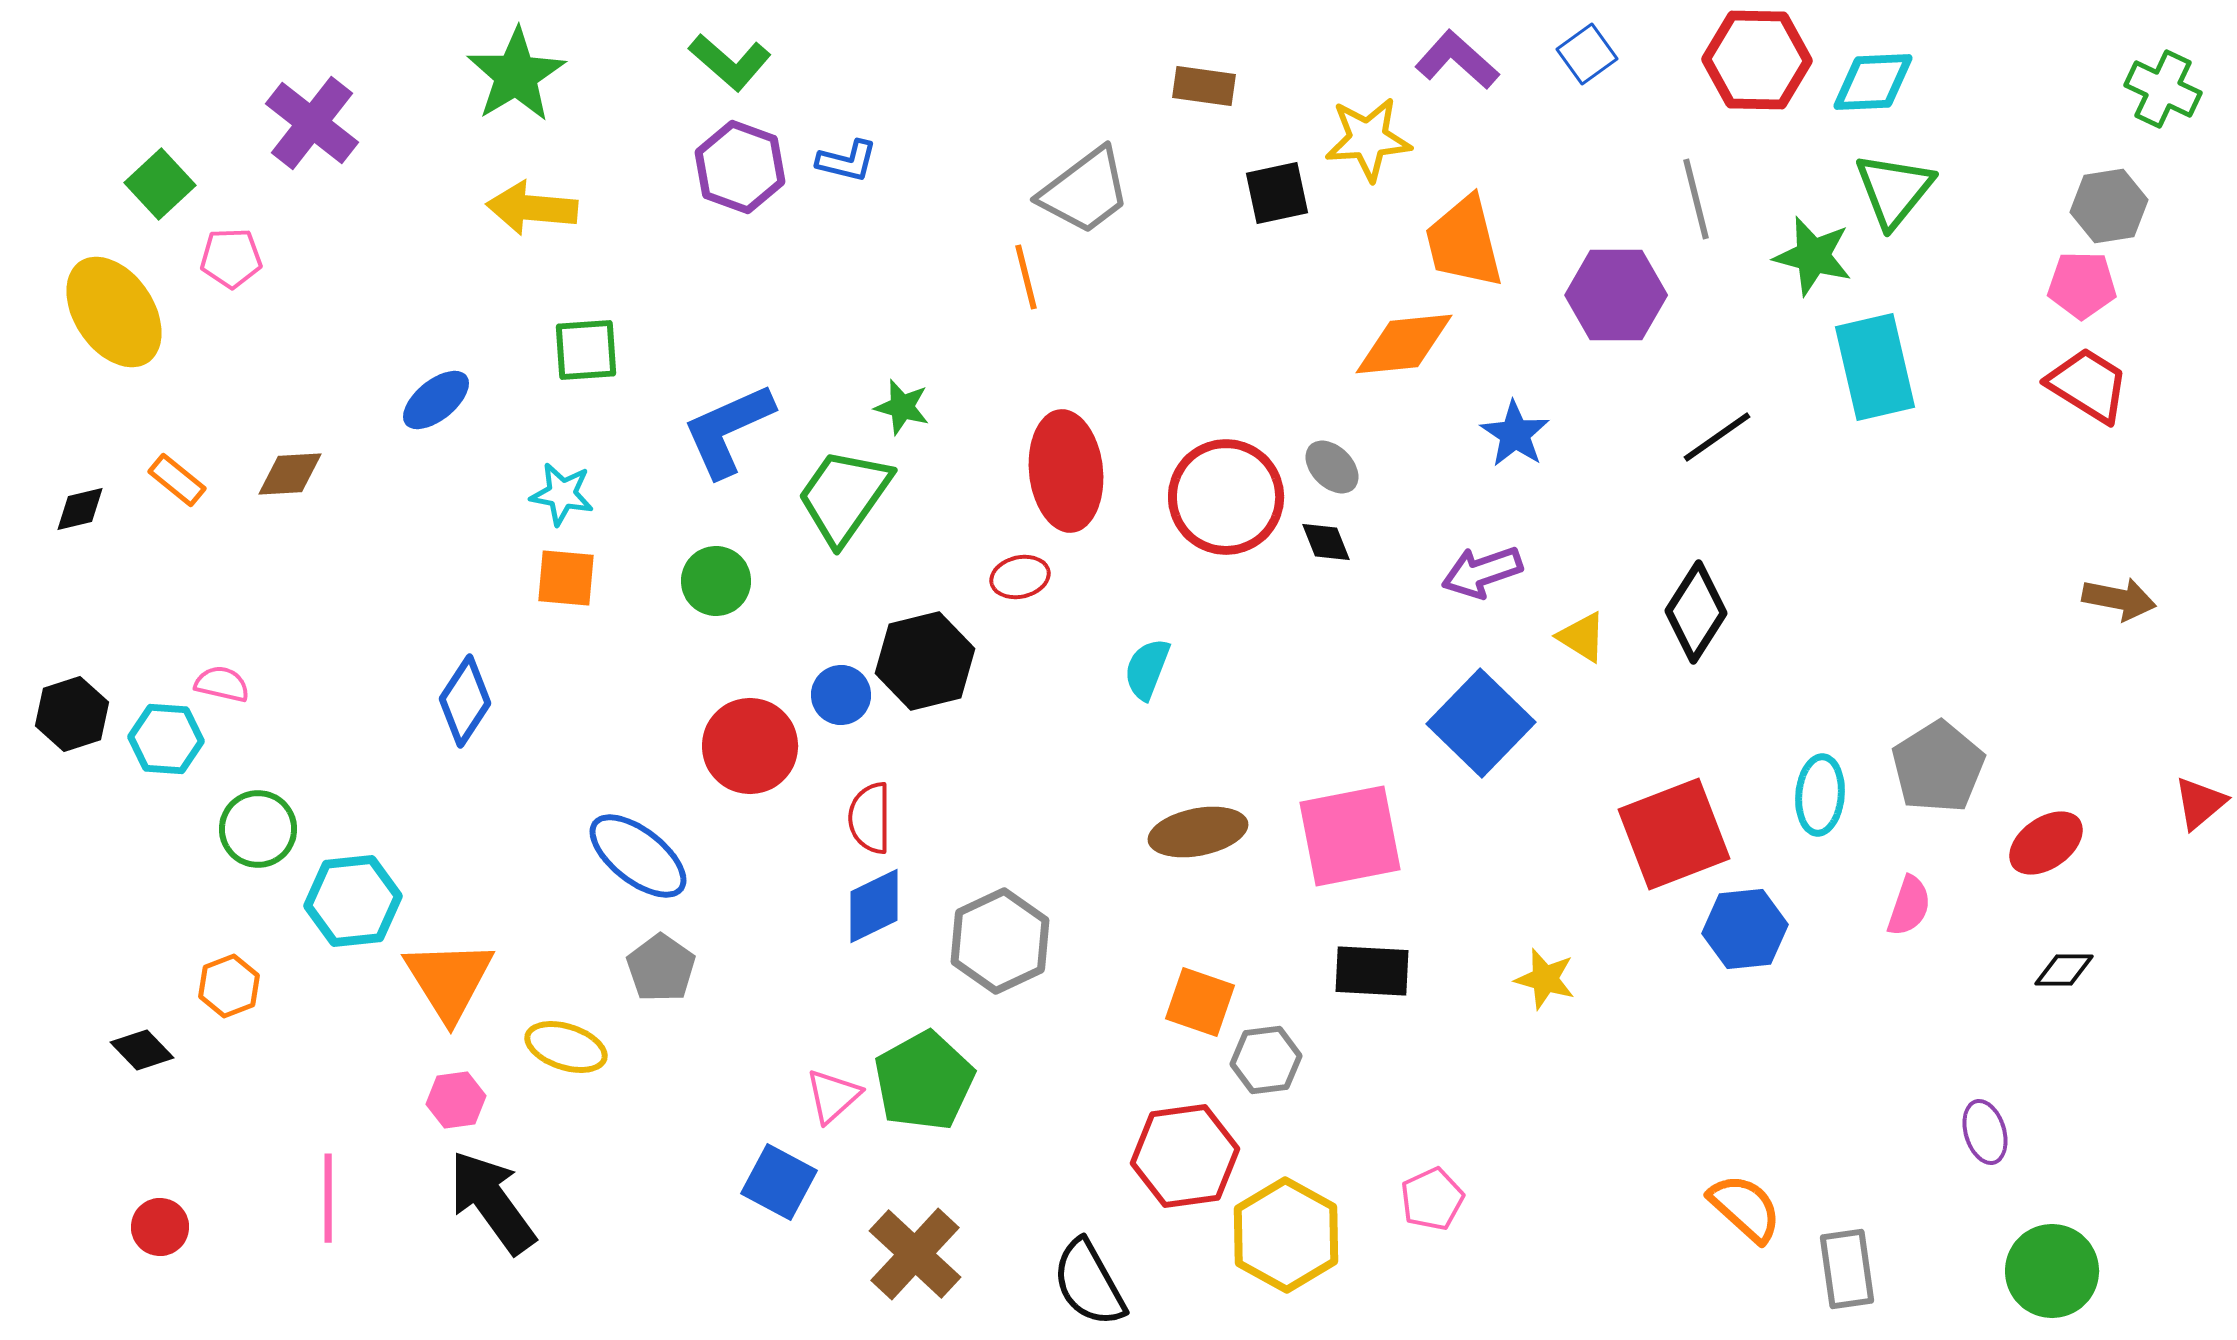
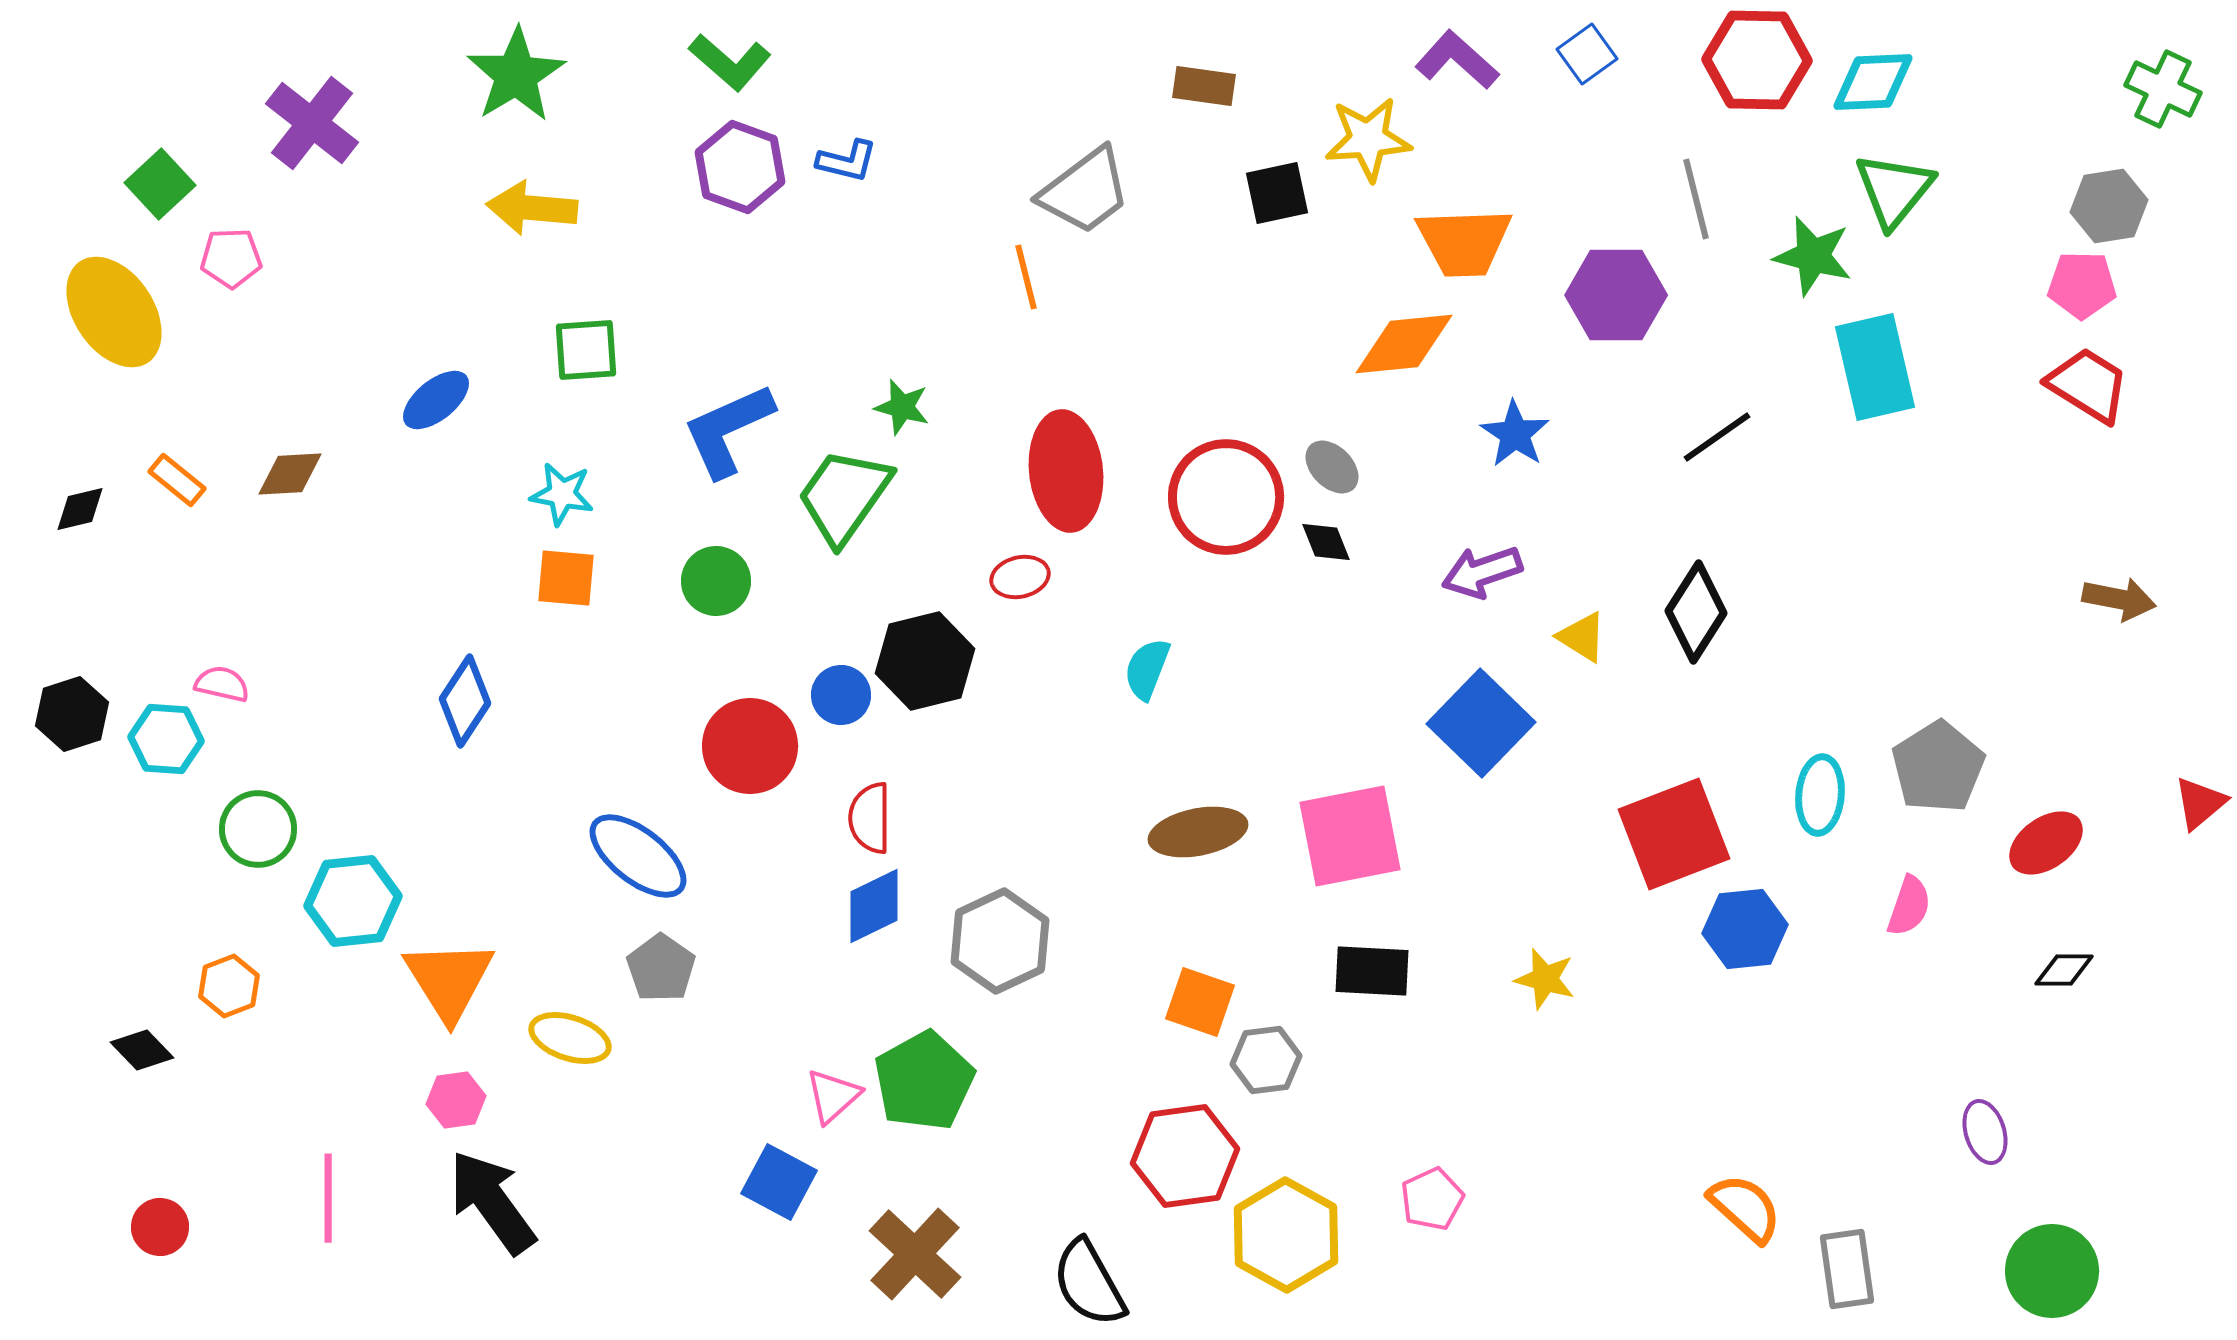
orange trapezoid at (1464, 242): rotated 78 degrees counterclockwise
yellow ellipse at (566, 1047): moved 4 px right, 9 px up
